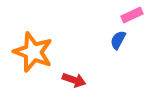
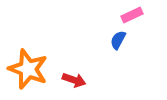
orange star: moved 5 px left, 17 px down
